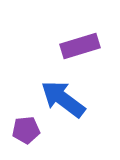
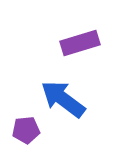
purple rectangle: moved 3 px up
